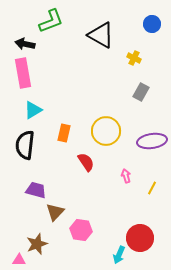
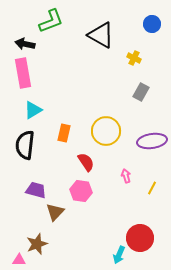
pink hexagon: moved 39 px up
